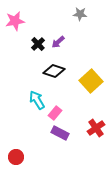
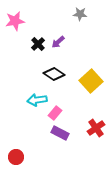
black diamond: moved 3 px down; rotated 15 degrees clockwise
cyan arrow: rotated 66 degrees counterclockwise
